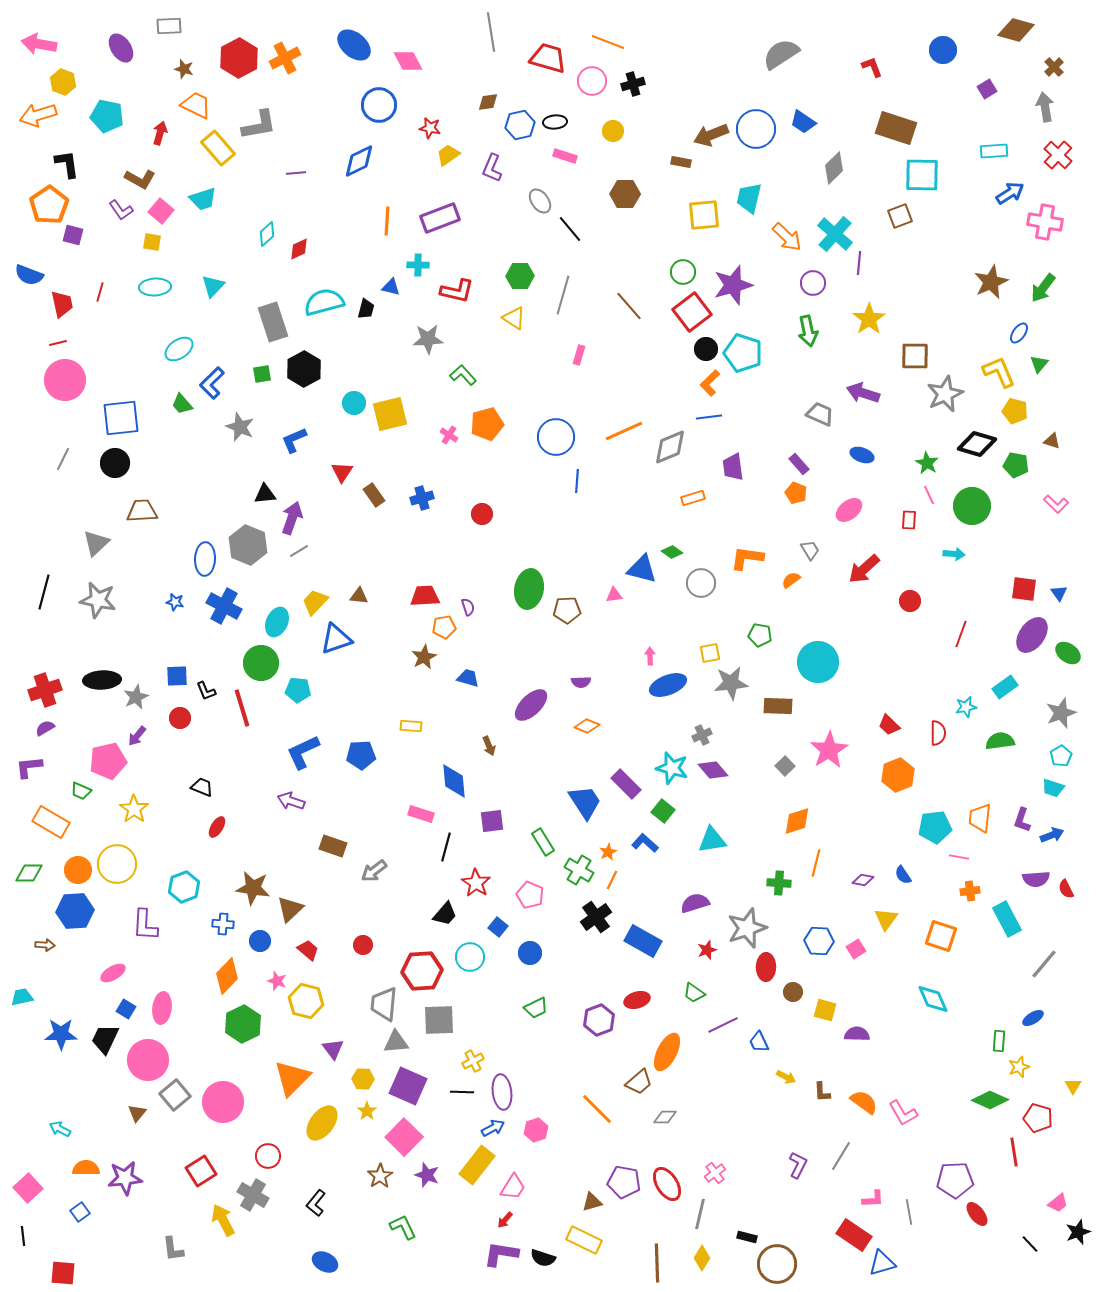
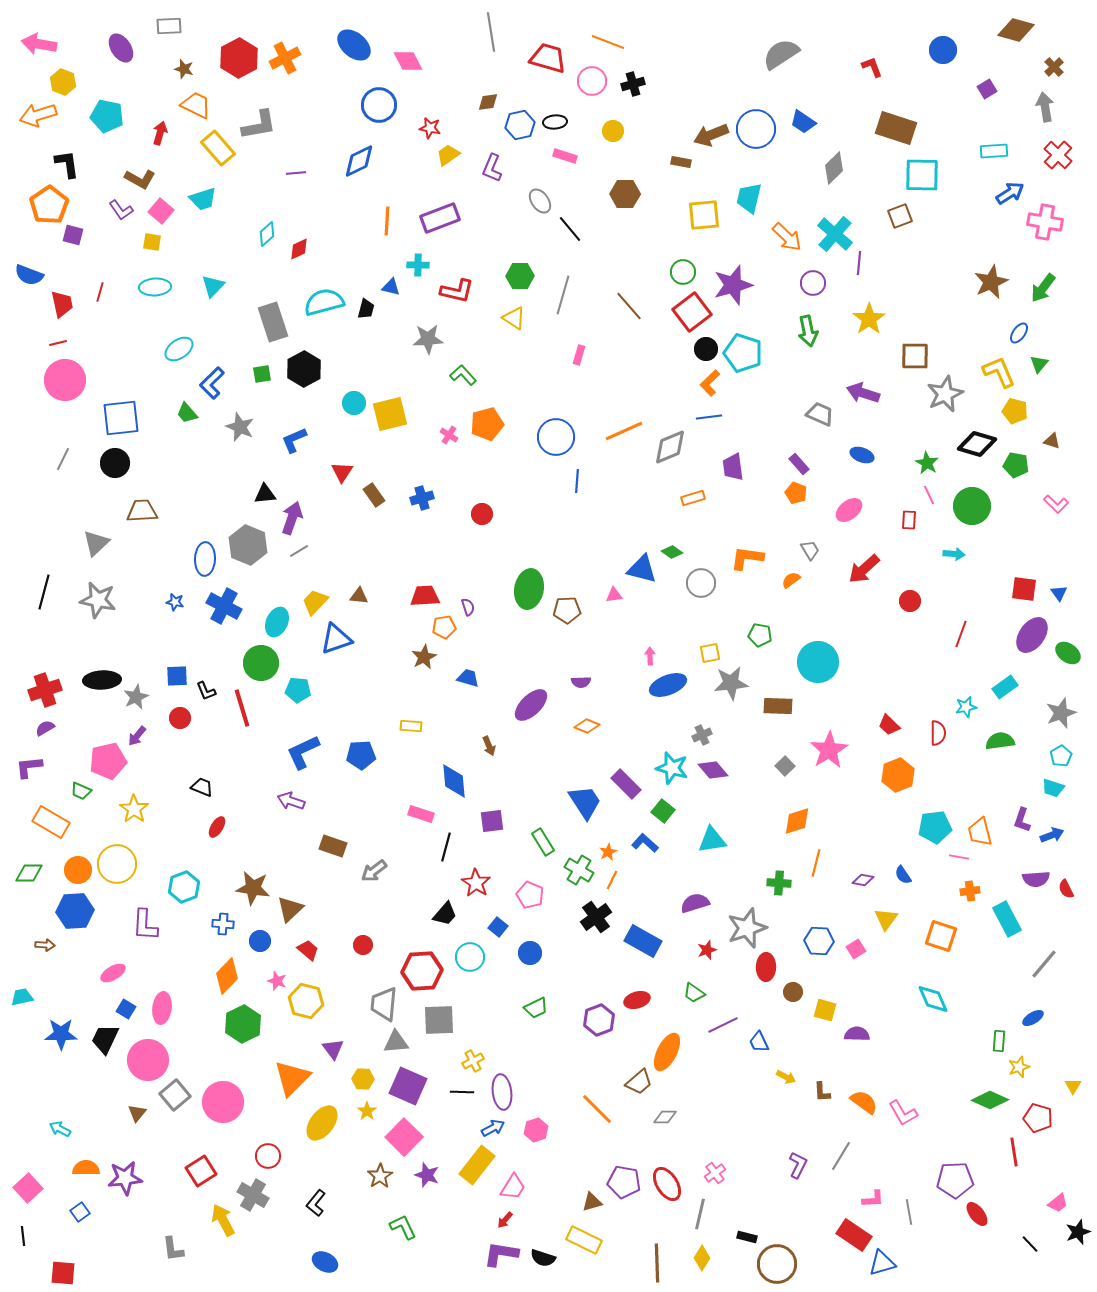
green trapezoid at (182, 404): moved 5 px right, 9 px down
orange trapezoid at (980, 818): moved 14 px down; rotated 20 degrees counterclockwise
